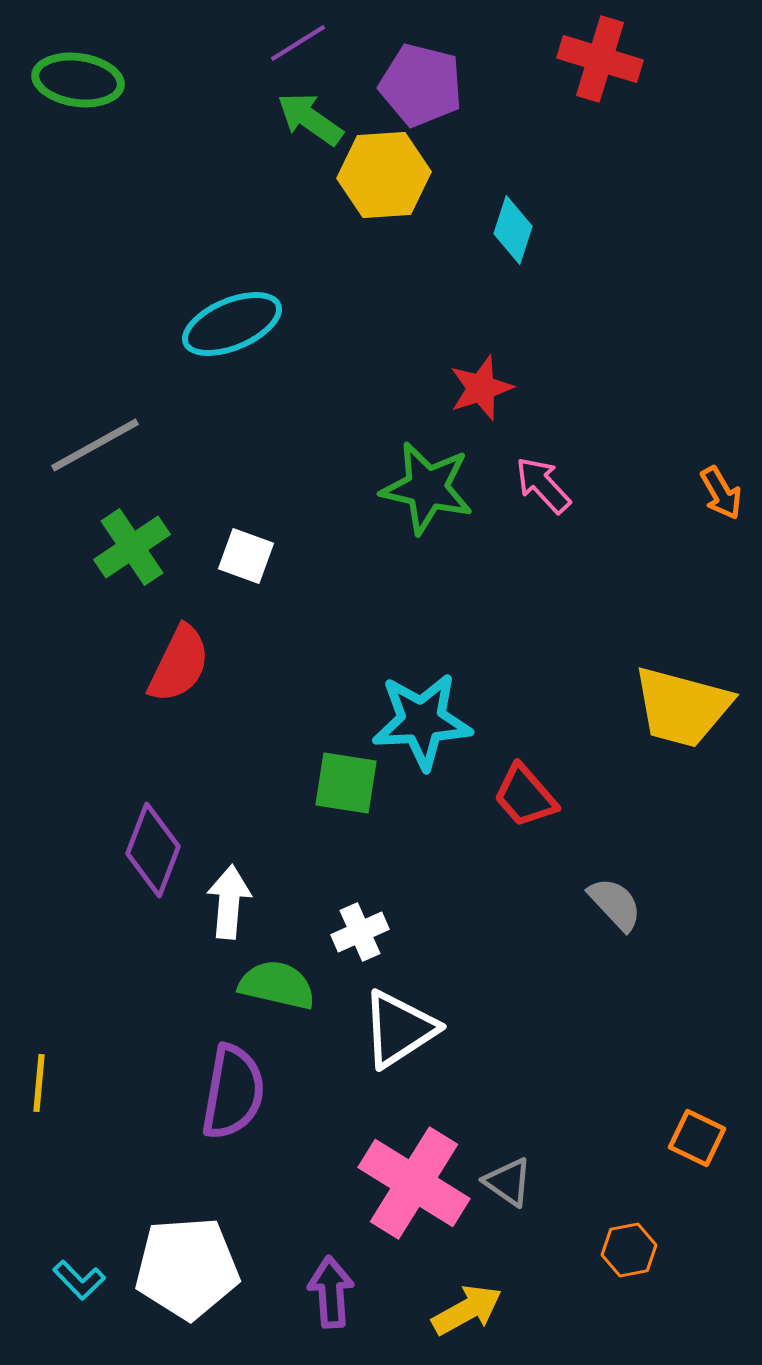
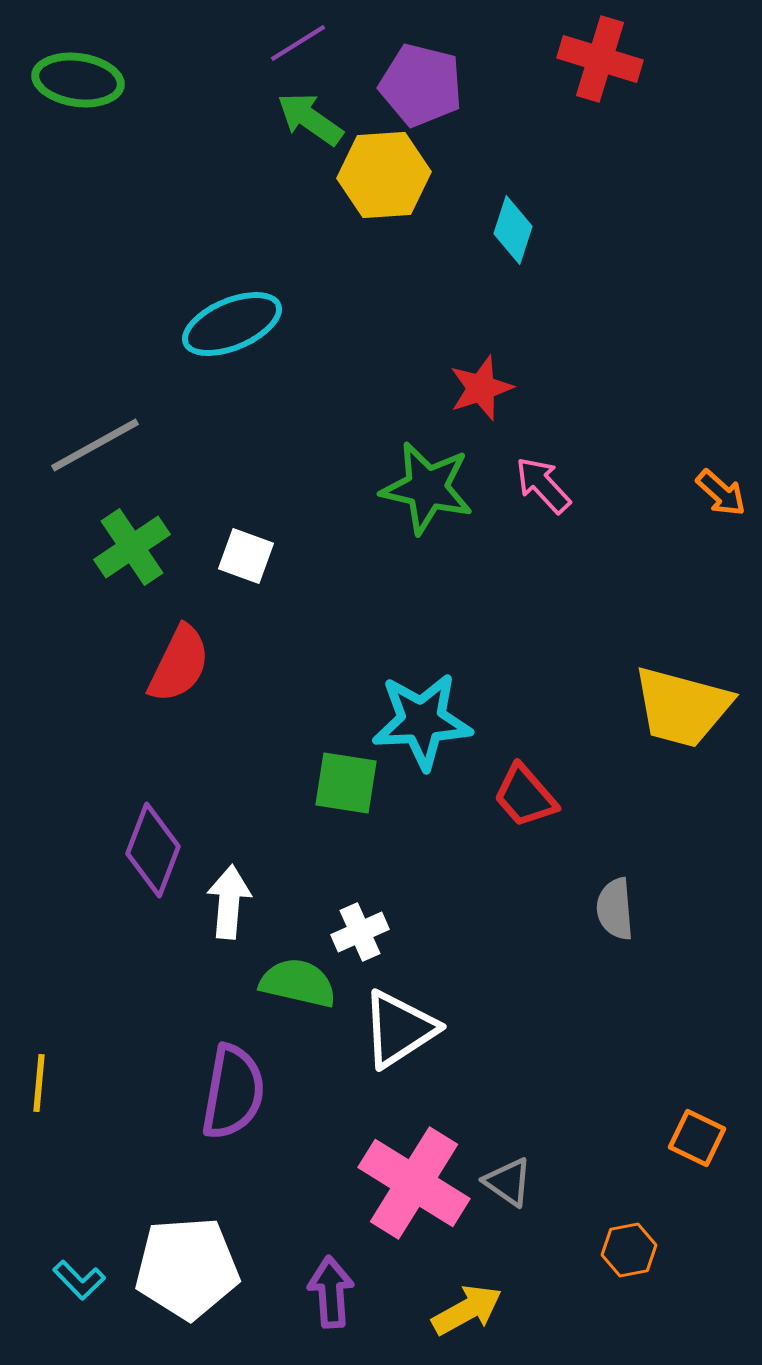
orange arrow: rotated 18 degrees counterclockwise
gray semicircle: moved 5 px down; rotated 142 degrees counterclockwise
green semicircle: moved 21 px right, 2 px up
